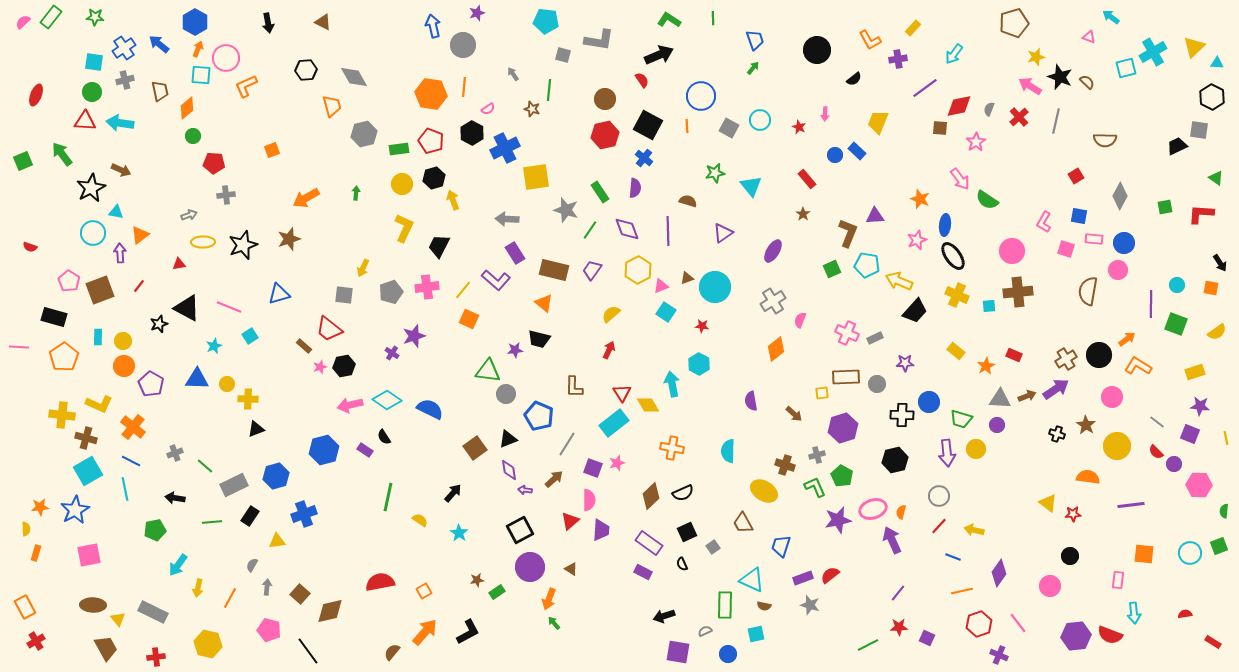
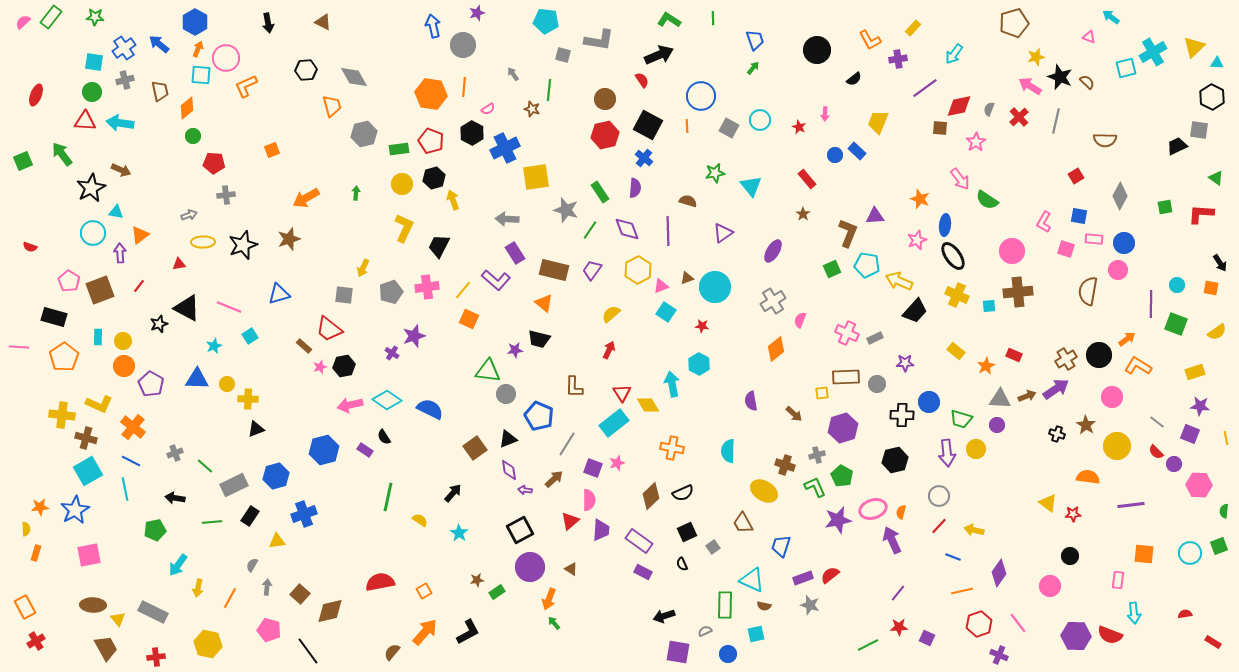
purple rectangle at (649, 543): moved 10 px left, 2 px up
purple hexagon at (1076, 636): rotated 8 degrees clockwise
